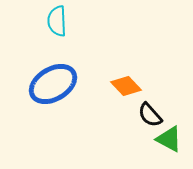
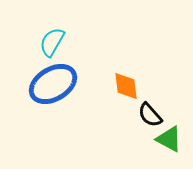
cyan semicircle: moved 5 px left, 21 px down; rotated 32 degrees clockwise
orange diamond: rotated 36 degrees clockwise
